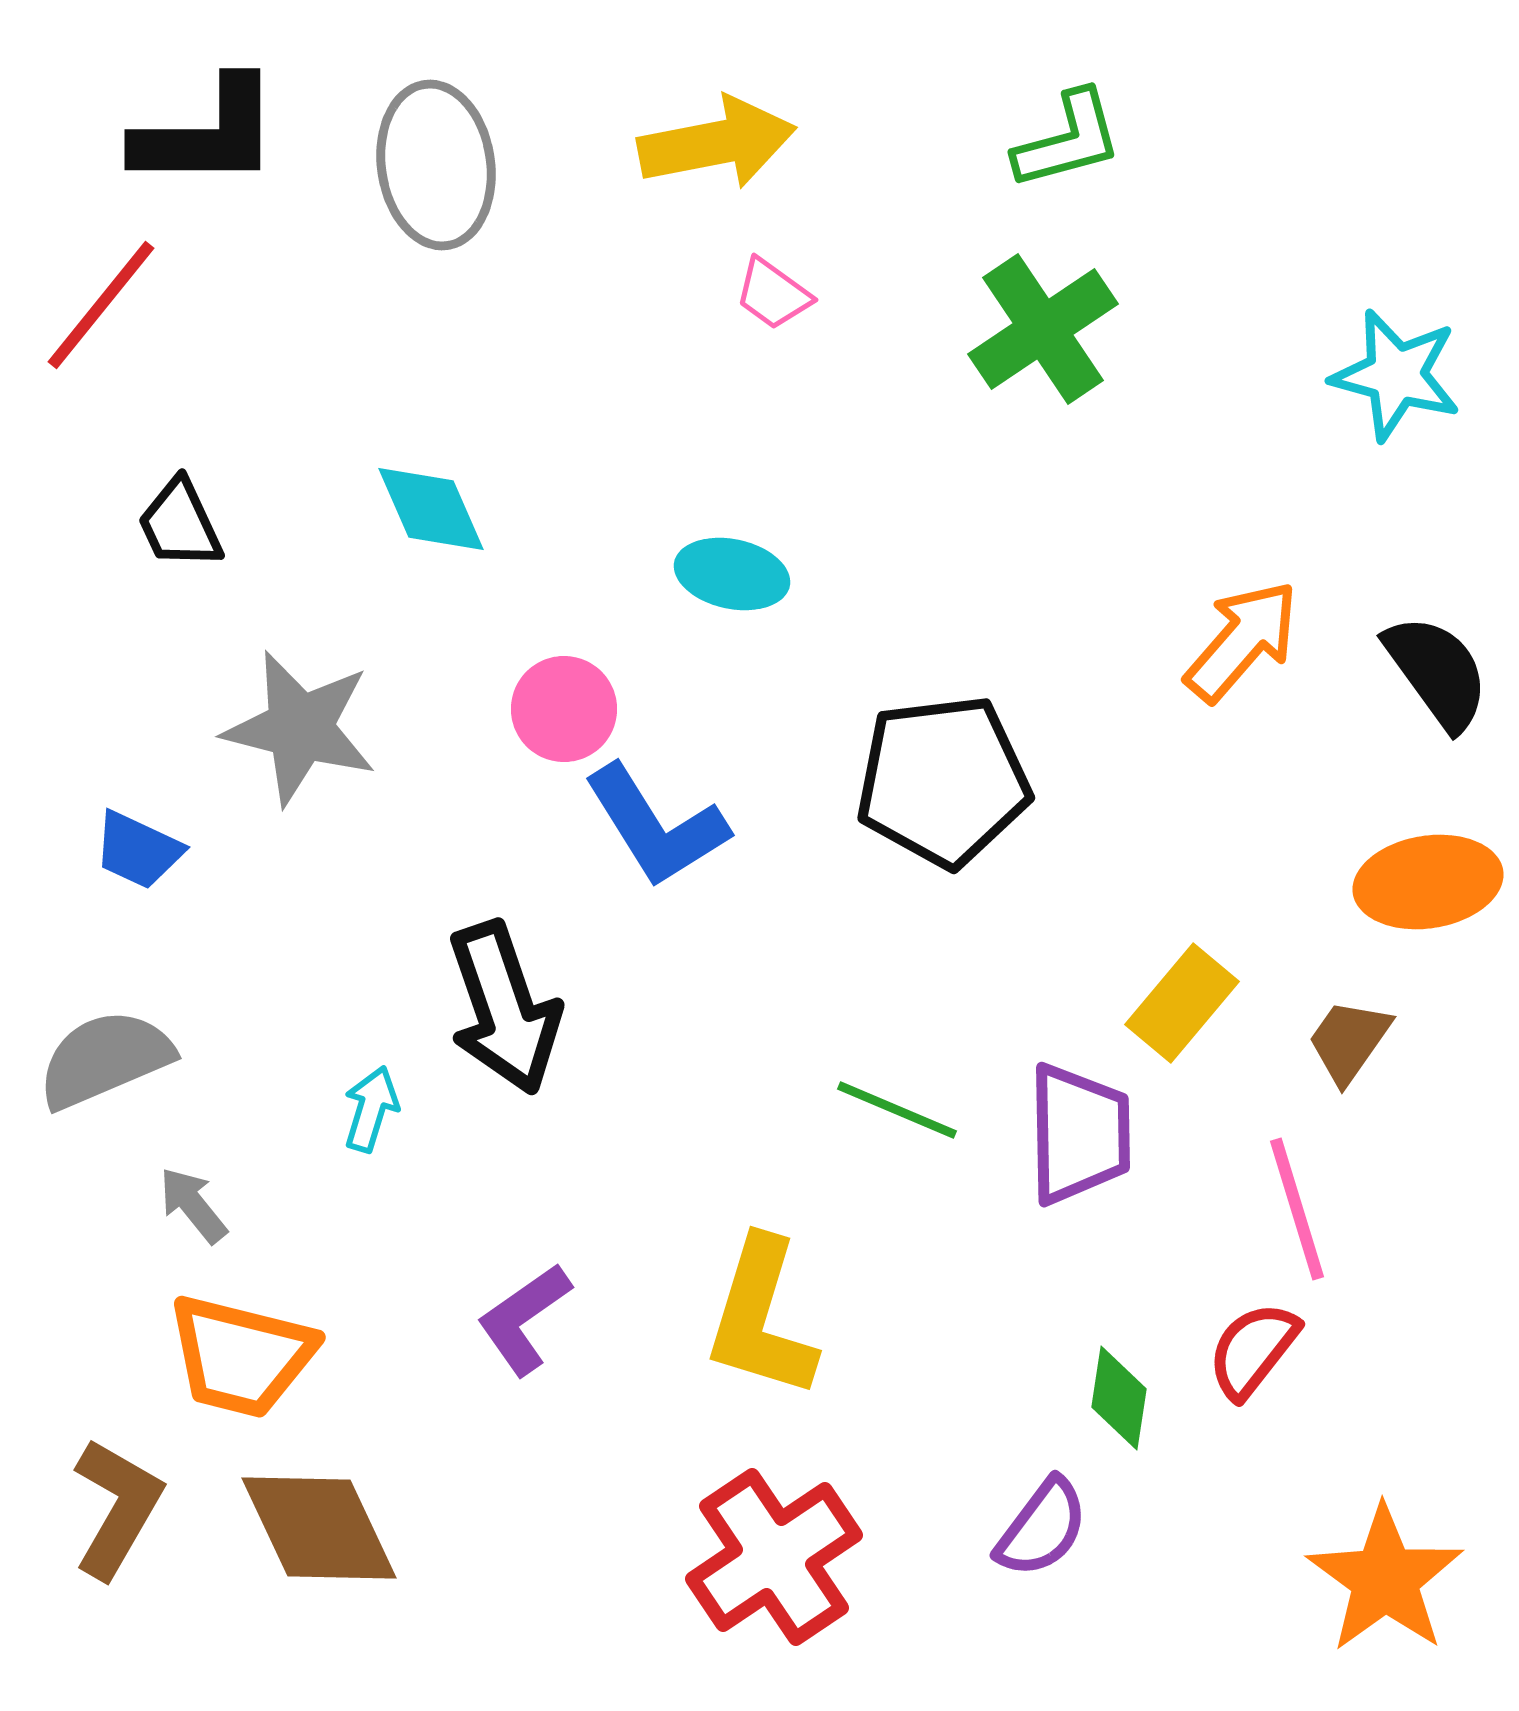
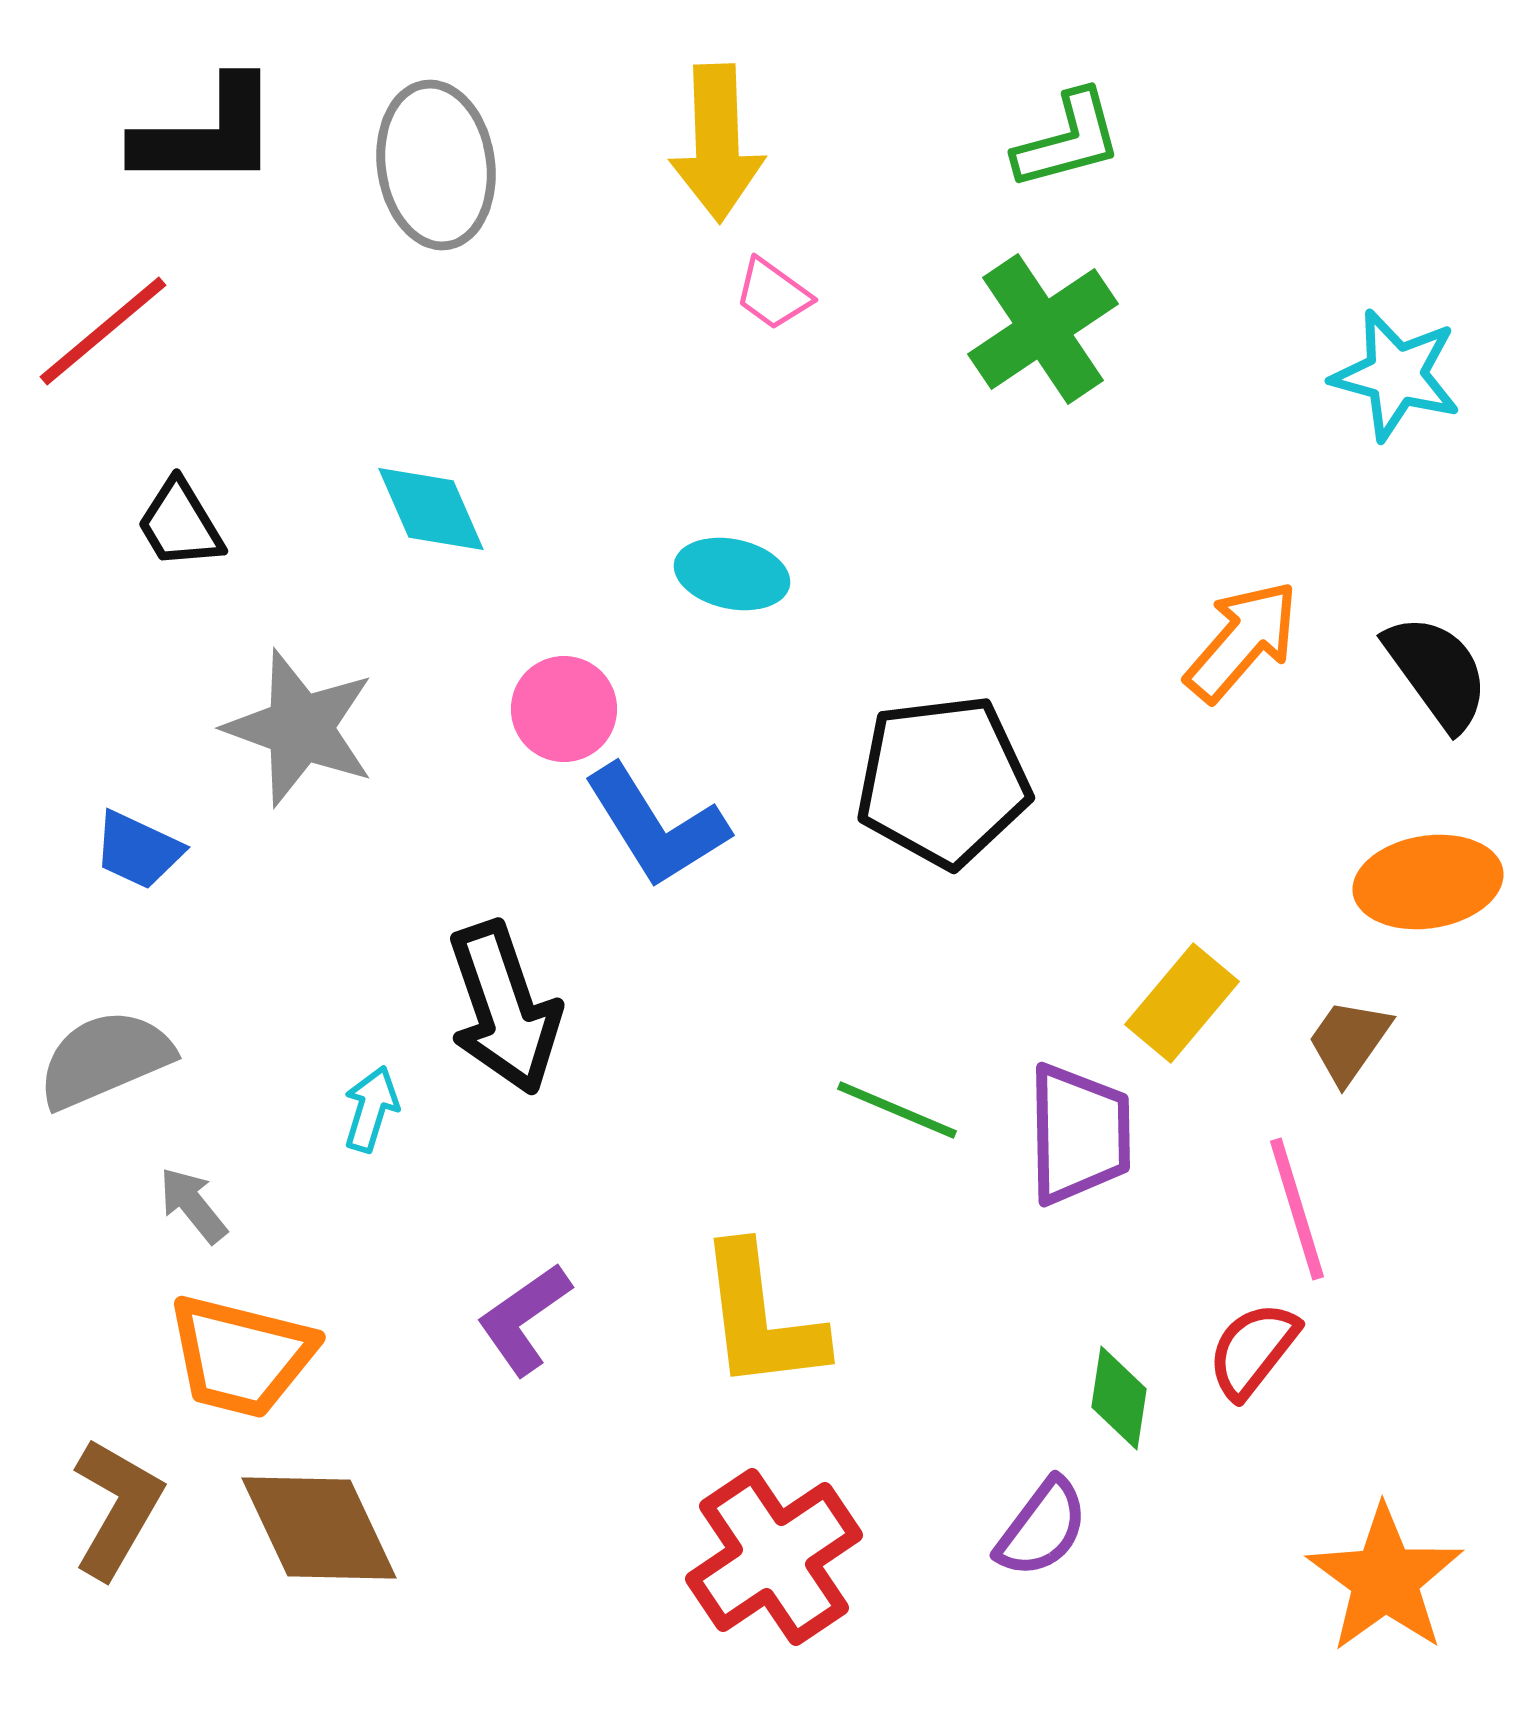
yellow arrow: rotated 99 degrees clockwise
red line: moved 2 px right, 26 px down; rotated 11 degrees clockwise
black trapezoid: rotated 6 degrees counterclockwise
gray star: rotated 6 degrees clockwise
yellow L-shape: rotated 24 degrees counterclockwise
